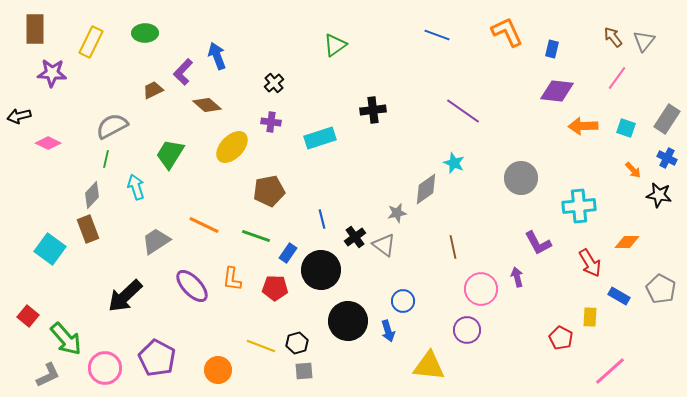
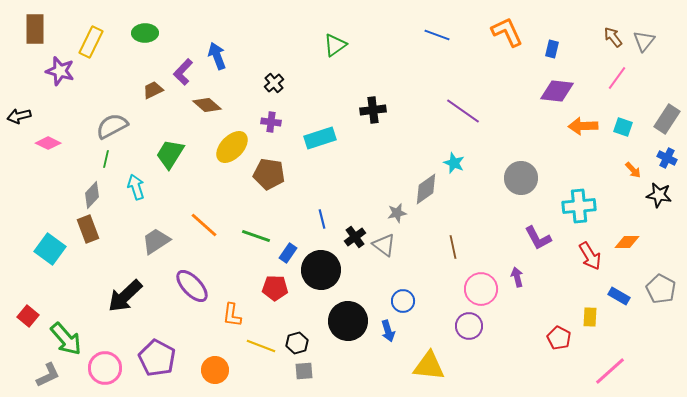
purple star at (52, 73): moved 8 px right, 2 px up; rotated 12 degrees clockwise
cyan square at (626, 128): moved 3 px left, 1 px up
brown pentagon at (269, 191): moved 17 px up; rotated 20 degrees clockwise
orange line at (204, 225): rotated 16 degrees clockwise
purple L-shape at (538, 243): moved 5 px up
red arrow at (590, 263): moved 7 px up
orange L-shape at (232, 279): moved 36 px down
purple circle at (467, 330): moved 2 px right, 4 px up
red pentagon at (561, 338): moved 2 px left
orange circle at (218, 370): moved 3 px left
